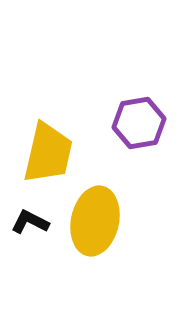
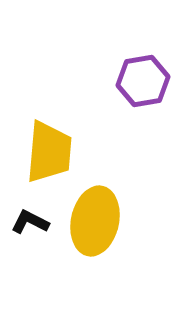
purple hexagon: moved 4 px right, 42 px up
yellow trapezoid: moved 1 px right, 1 px up; rotated 8 degrees counterclockwise
